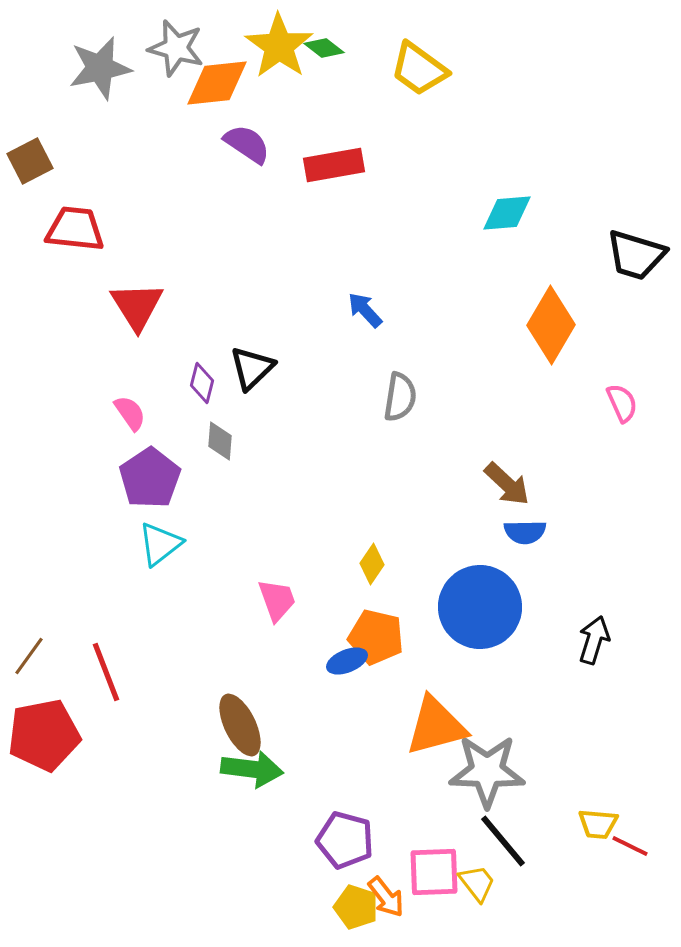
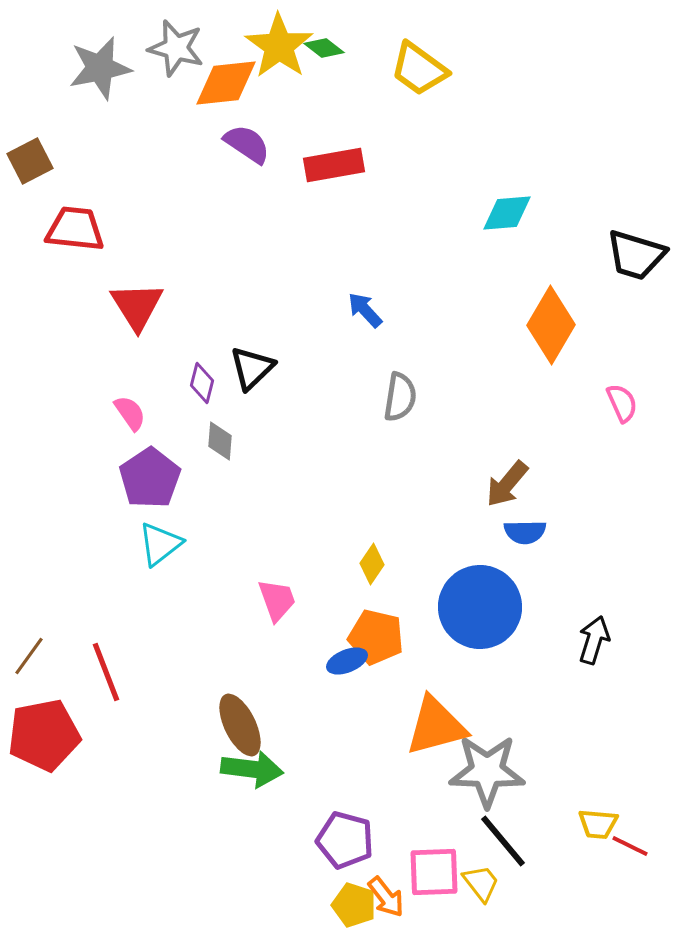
orange diamond at (217, 83): moved 9 px right
brown arrow at (507, 484): rotated 87 degrees clockwise
yellow trapezoid at (477, 883): moved 4 px right
yellow pentagon at (356, 907): moved 2 px left, 2 px up
